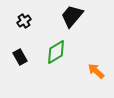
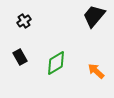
black trapezoid: moved 22 px right
green diamond: moved 11 px down
